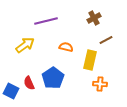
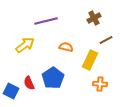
yellow rectangle: rotated 12 degrees clockwise
